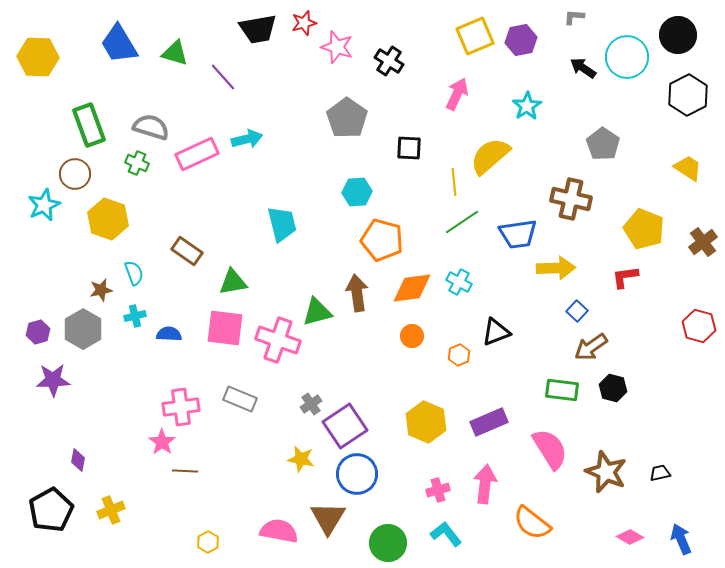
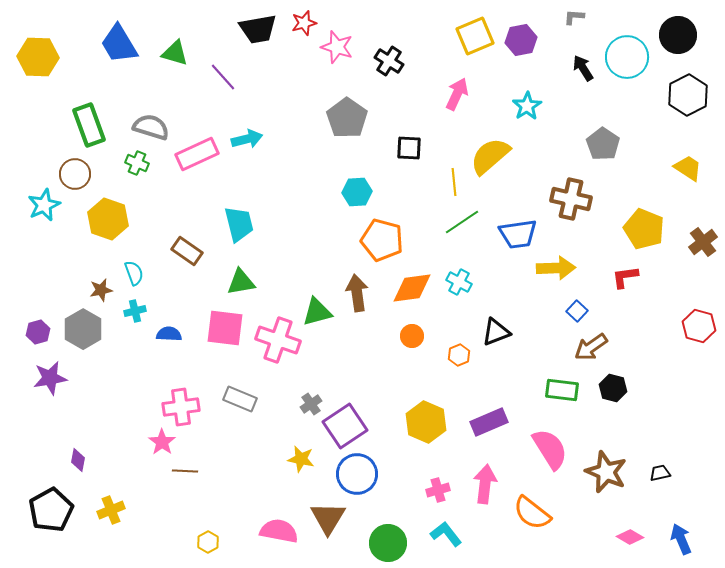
black arrow at (583, 68): rotated 24 degrees clockwise
cyan trapezoid at (282, 224): moved 43 px left
green triangle at (233, 282): moved 8 px right
cyan cross at (135, 316): moved 5 px up
purple star at (53, 380): moved 3 px left, 2 px up; rotated 8 degrees counterclockwise
orange semicircle at (532, 523): moved 10 px up
